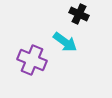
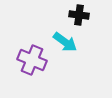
black cross: moved 1 px down; rotated 18 degrees counterclockwise
